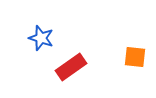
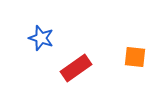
red rectangle: moved 5 px right, 1 px down
